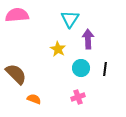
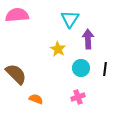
orange semicircle: moved 2 px right
